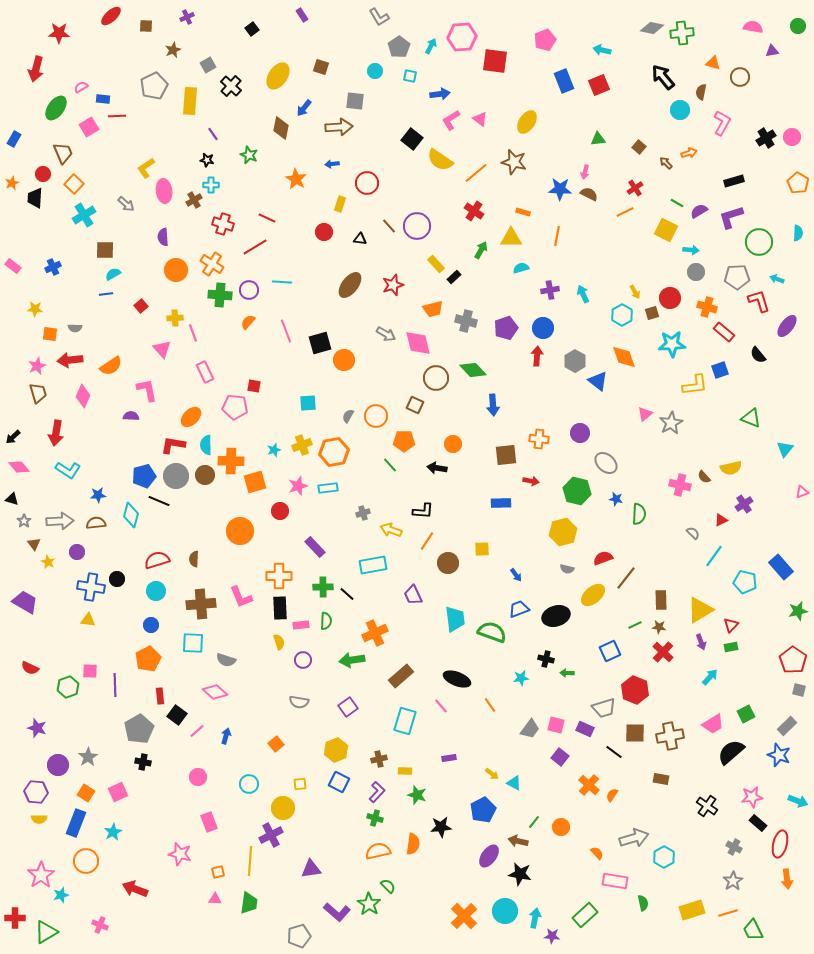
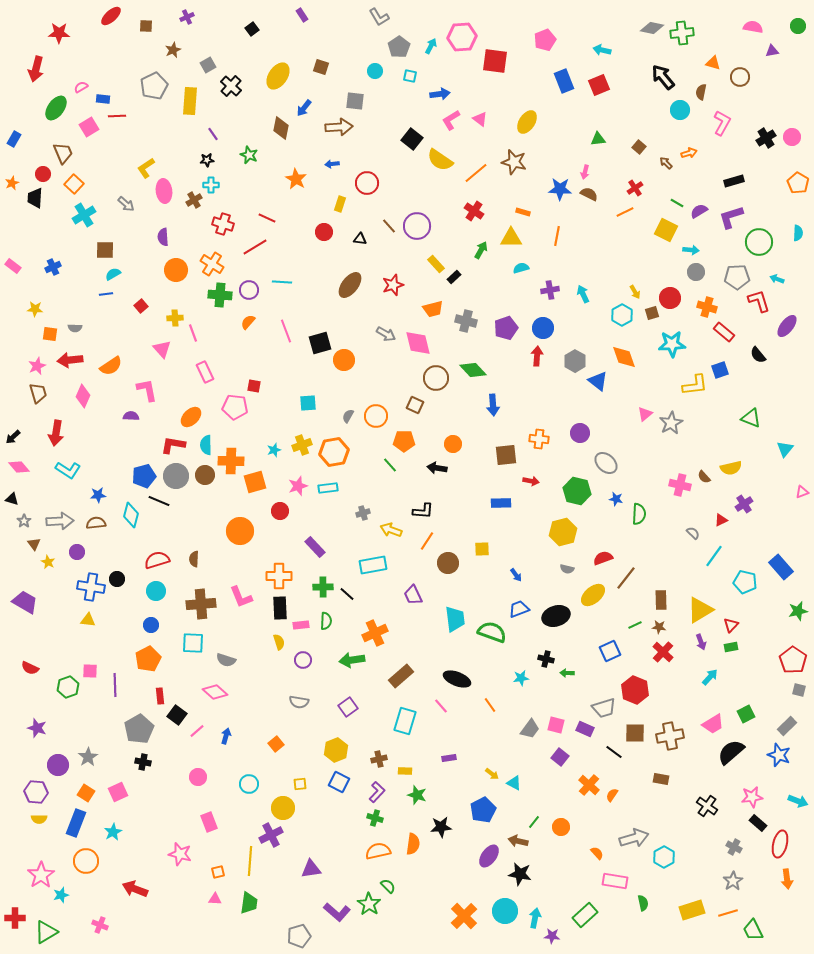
black star at (207, 160): rotated 16 degrees counterclockwise
